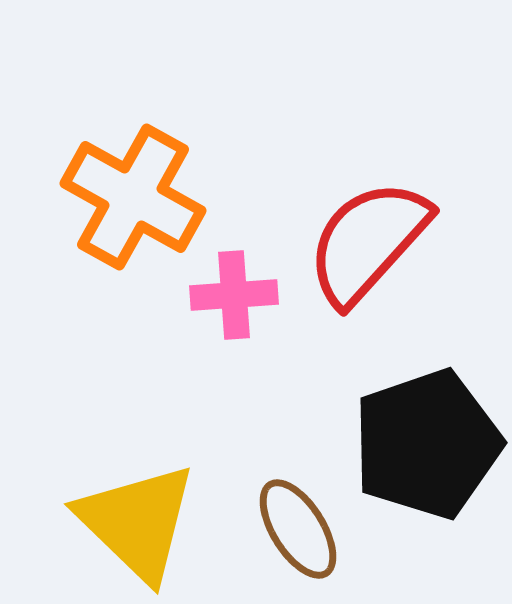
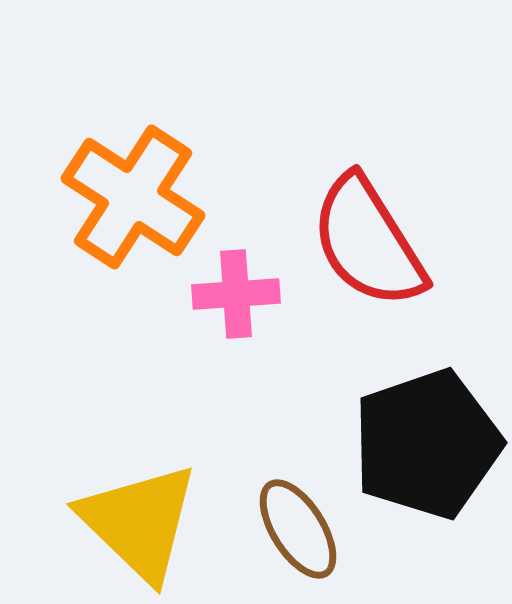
orange cross: rotated 4 degrees clockwise
red semicircle: rotated 74 degrees counterclockwise
pink cross: moved 2 px right, 1 px up
yellow triangle: moved 2 px right
